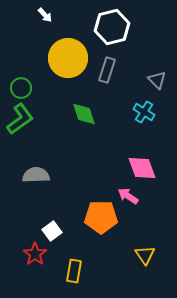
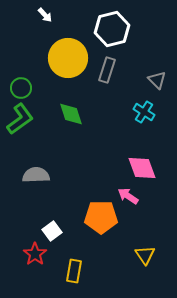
white hexagon: moved 2 px down
green diamond: moved 13 px left
